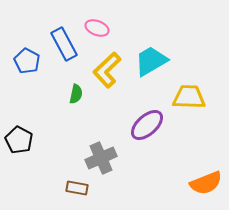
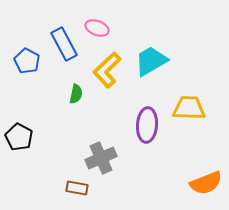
yellow trapezoid: moved 11 px down
purple ellipse: rotated 44 degrees counterclockwise
black pentagon: moved 3 px up
